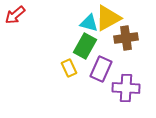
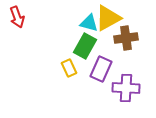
red arrow: moved 2 px right, 2 px down; rotated 70 degrees counterclockwise
